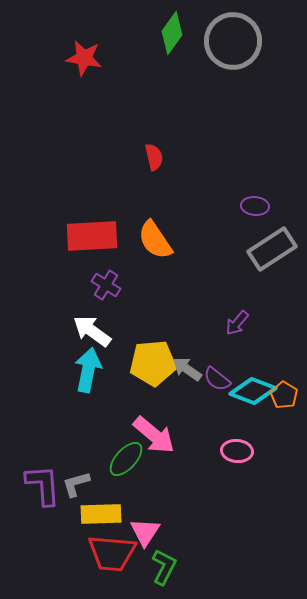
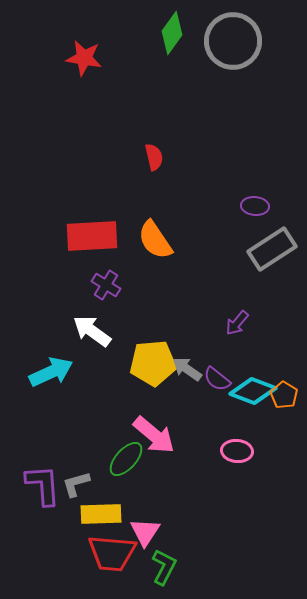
cyan arrow: moved 37 px left, 2 px down; rotated 54 degrees clockwise
